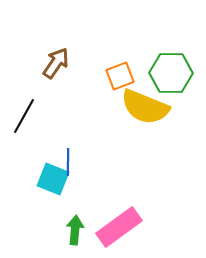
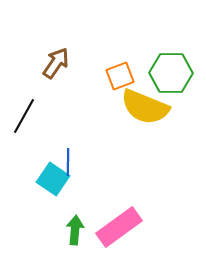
cyan square: rotated 12 degrees clockwise
